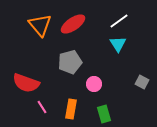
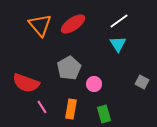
gray pentagon: moved 1 px left, 6 px down; rotated 15 degrees counterclockwise
